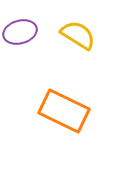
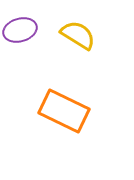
purple ellipse: moved 2 px up
